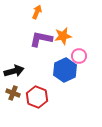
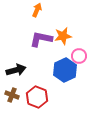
orange arrow: moved 2 px up
black arrow: moved 2 px right, 1 px up
brown cross: moved 1 px left, 2 px down
